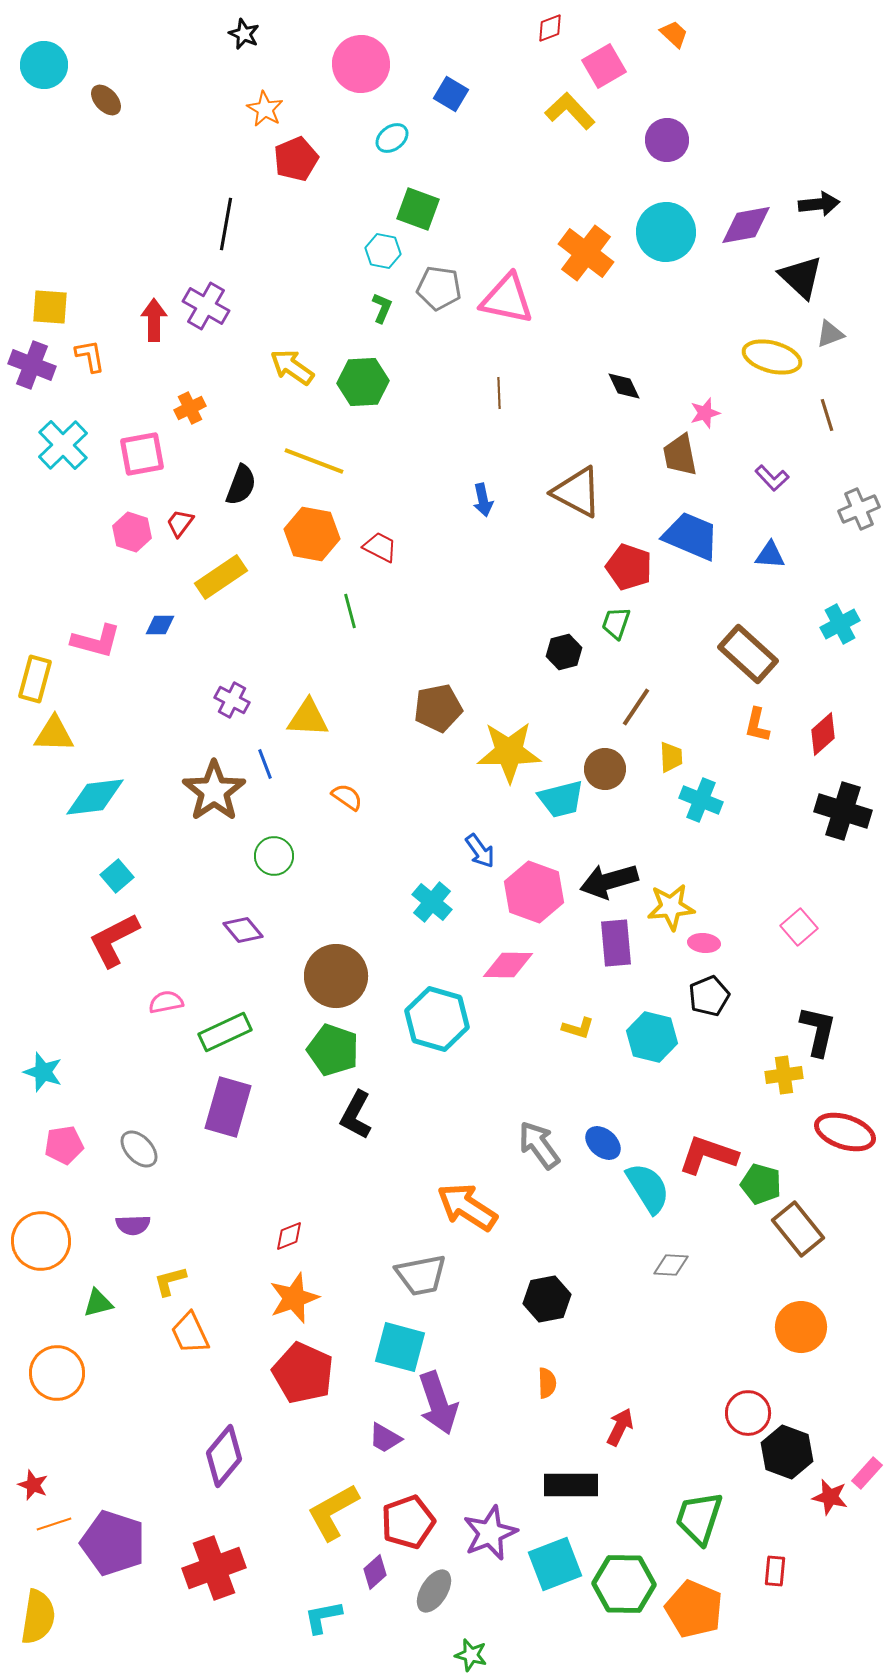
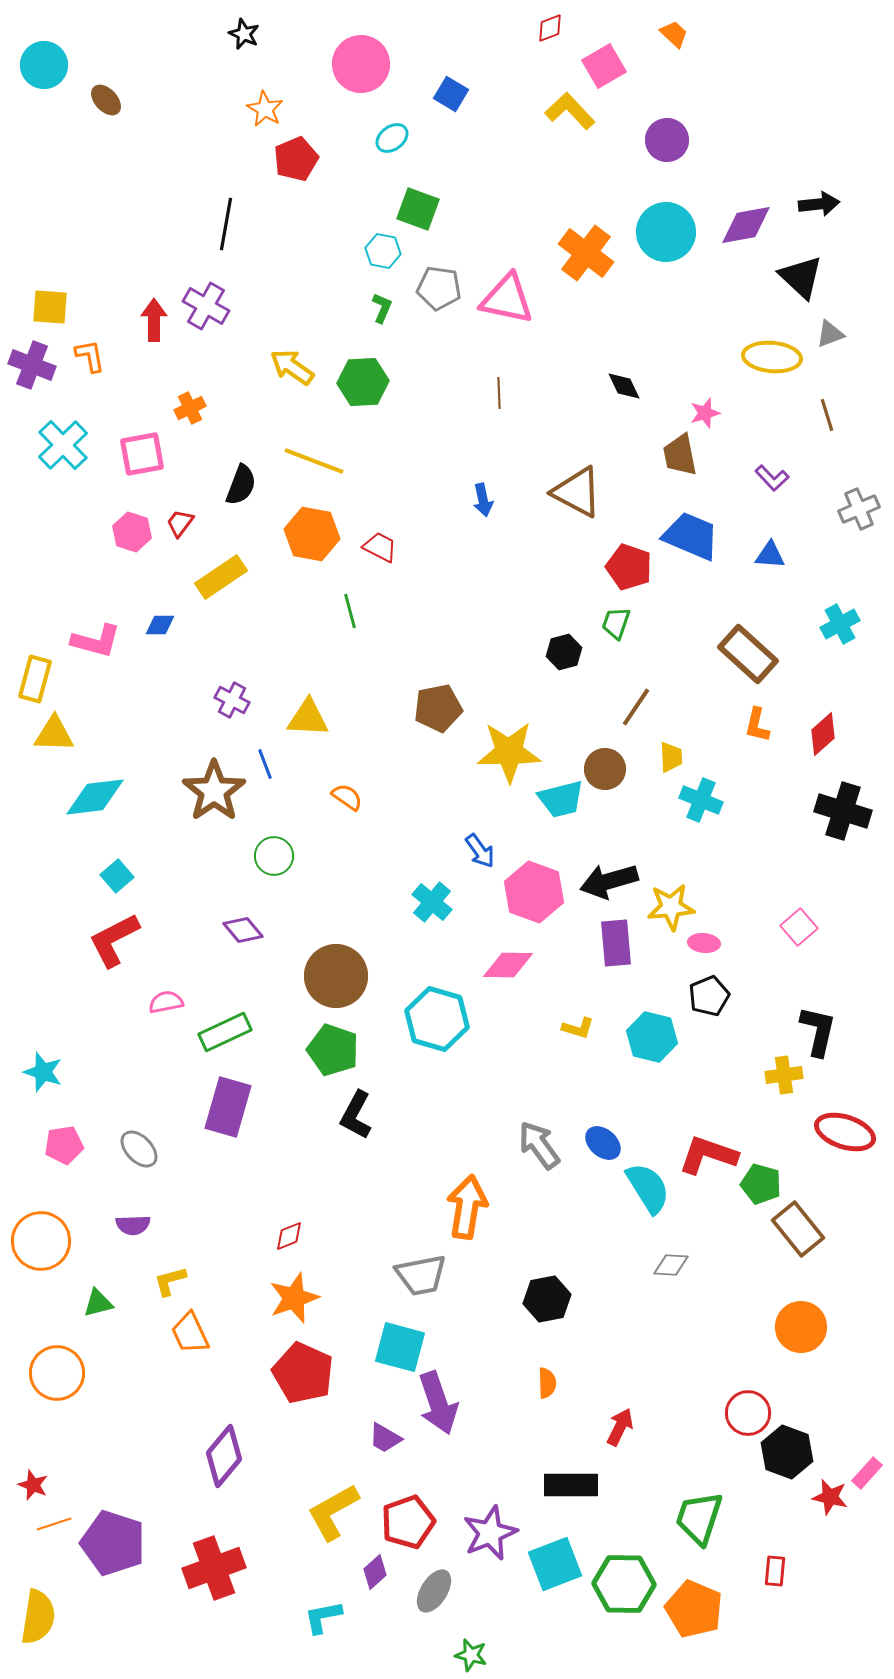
yellow ellipse at (772, 357): rotated 10 degrees counterclockwise
orange arrow at (467, 1207): rotated 66 degrees clockwise
